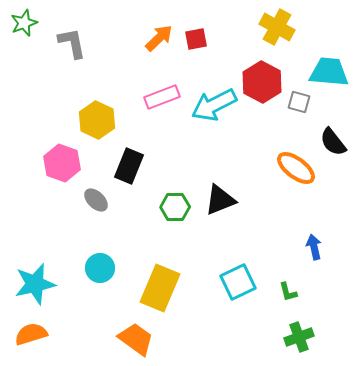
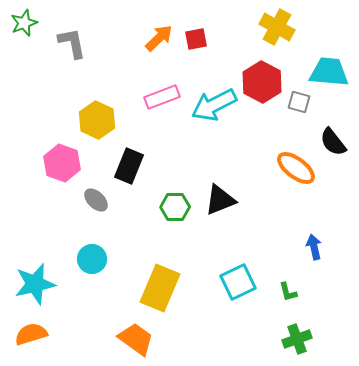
cyan circle: moved 8 px left, 9 px up
green cross: moved 2 px left, 2 px down
